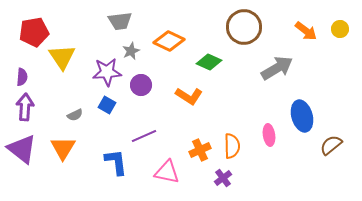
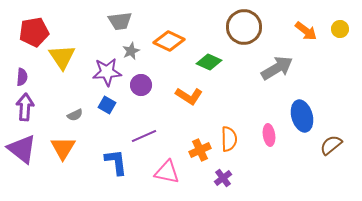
orange semicircle: moved 3 px left, 7 px up
